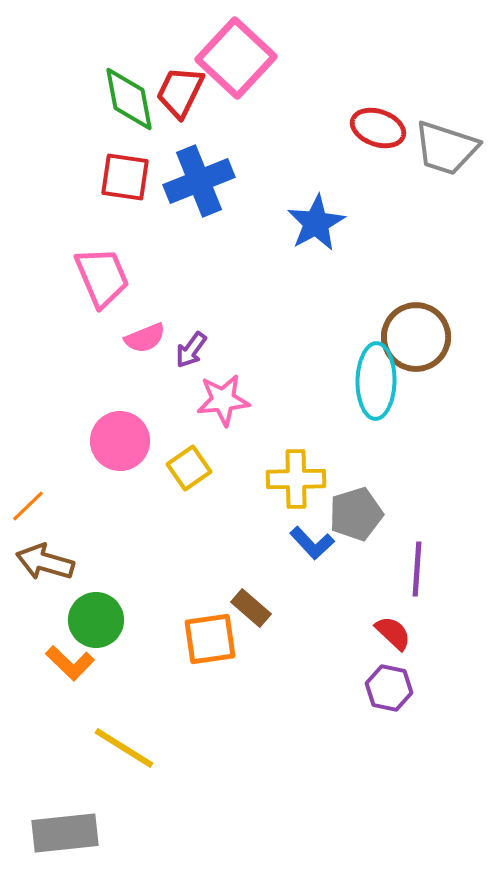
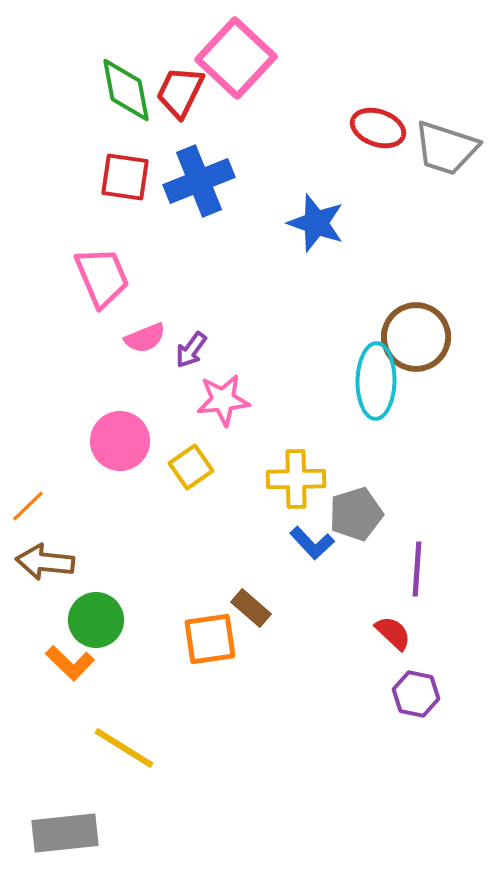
green diamond: moved 3 px left, 9 px up
blue star: rotated 24 degrees counterclockwise
yellow square: moved 2 px right, 1 px up
brown arrow: rotated 10 degrees counterclockwise
purple hexagon: moved 27 px right, 6 px down
